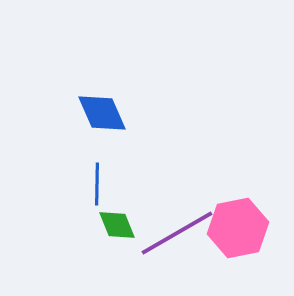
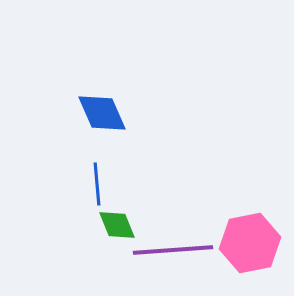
blue line: rotated 6 degrees counterclockwise
pink hexagon: moved 12 px right, 15 px down
purple line: moved 4 px left, 17 px down; rotated 26 degrees clockwise
